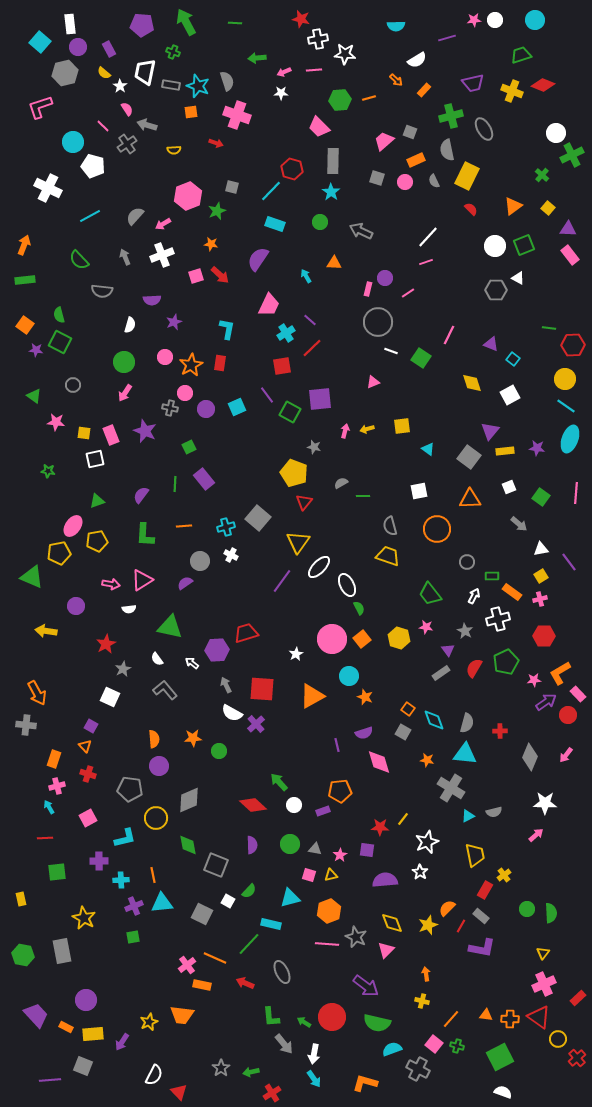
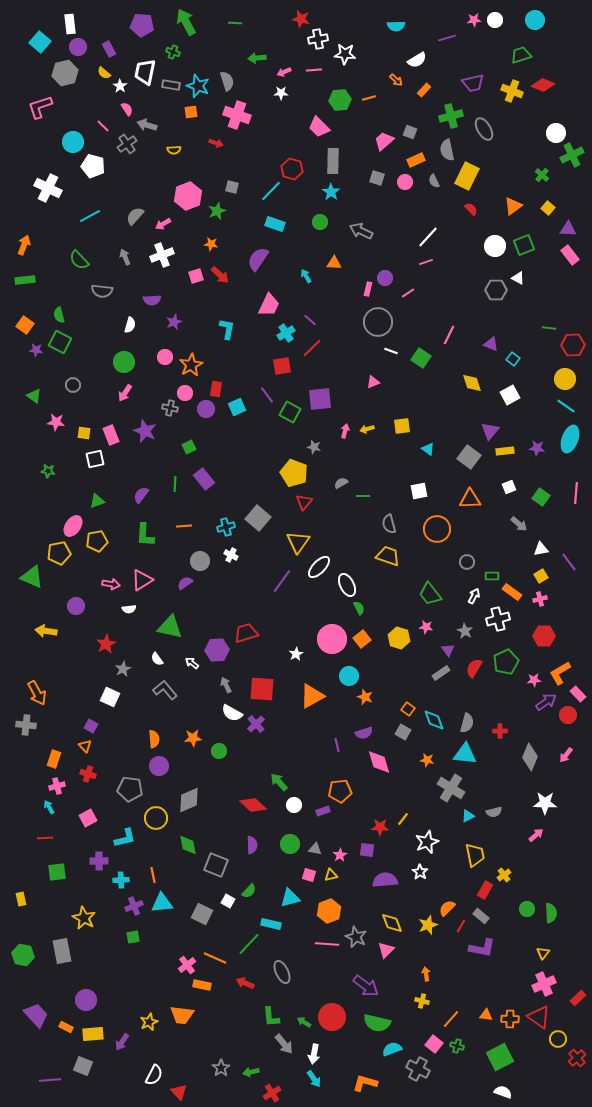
red rectangle at (220, 363): moved 4 px left, 26 px down
gray semicircle at (390, 526): moved 1 px left, 2 px up
